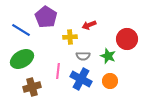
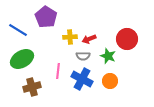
red arrow: moved 14 px down
blue line: moved 3 px left
blue cross: moved 1 px right
